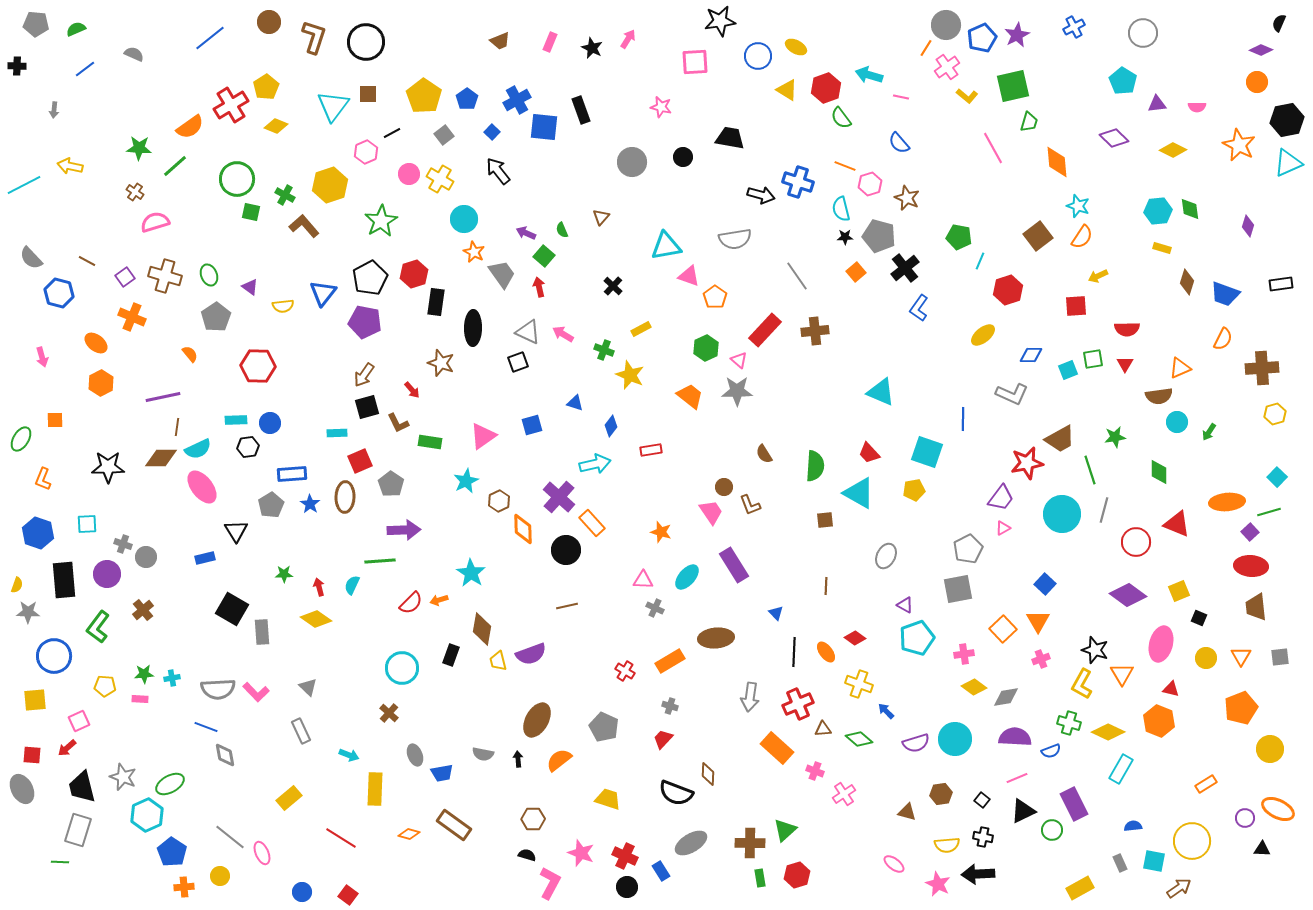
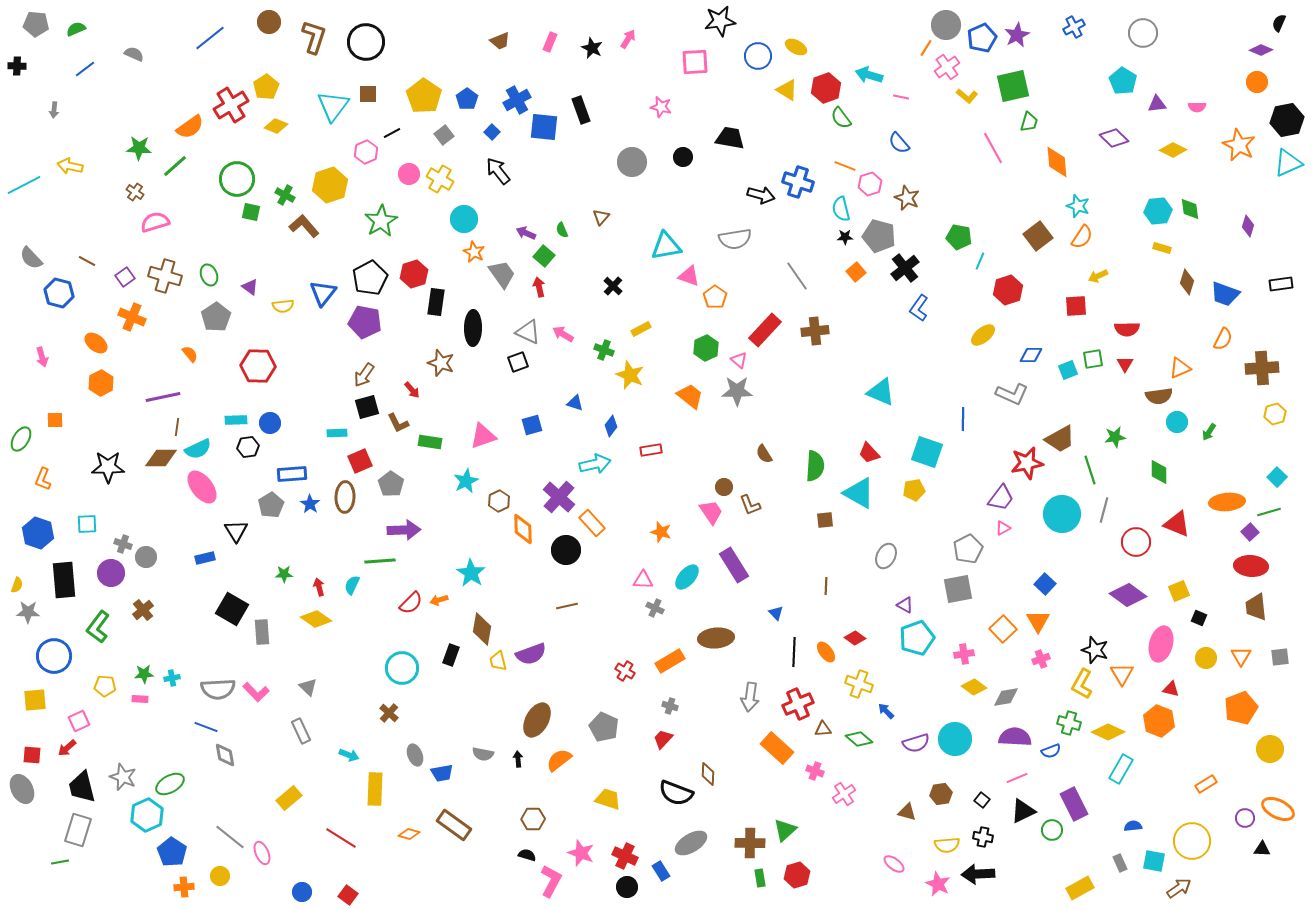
pink triangle at (483, 436): rotated 16 degrees clockwise
purple circle at (107, 574): moved 4 px right, 1 px up
green line at (60, 862): rotated 12 degrees counterclockwise
pink L-shape at (550, 883): moved 1 px right, 2 px up
